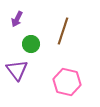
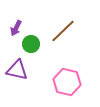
purple arrow: moved 1 px left, 9 px down
brown line: rotated 28 degrees clockwise
purple triangle: rotated 40 degrees counterclockwise
